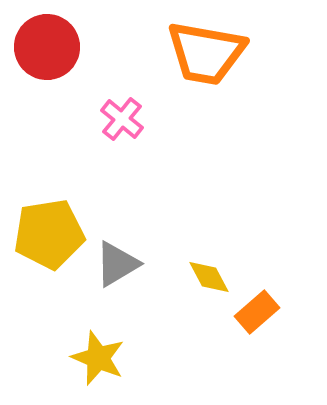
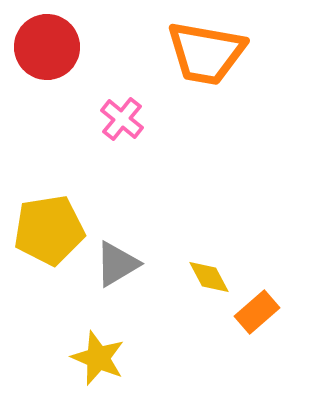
yellow pentagon: moved 4 px up
